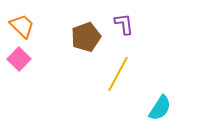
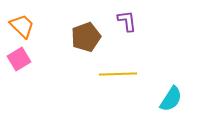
purple L-shape: moved 3 px right, 3 px up
pink square: rotated 15 degrees clockwise
yellow line: rotated 60 degrees clockwise
cyan semicircle: moved 11 px right, 9 px up
